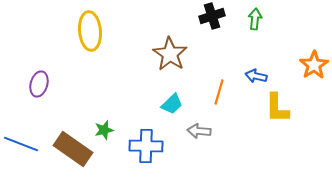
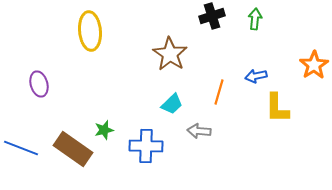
blue arrow: rotated 25 degrees counterclockwise
purple ellipse: rotated 30 degrees counterclockwise
blue line: moved 4 px down
